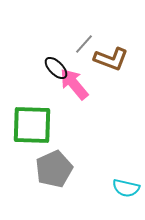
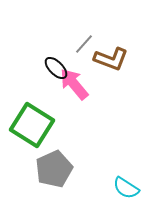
green square: rotated 30 degrees clockwise
cyan semicircle: rotated 20 degrees clockwise
